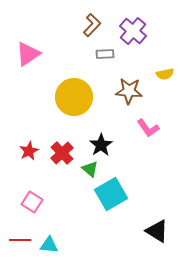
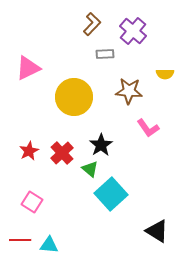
brown L-shape: moved 1 px up
pink triangle: moved 14 px down; rotated 8 degrees clockwise
yellow semicircle: rotated 12 degrees clockwise
cyan square: rotated 12 degrees counterclockwise
